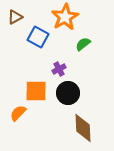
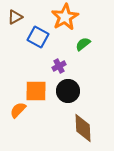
purple cross: moved 3 px up
black circle: moved 2 px up
orange semicircle: moved 3 px up
